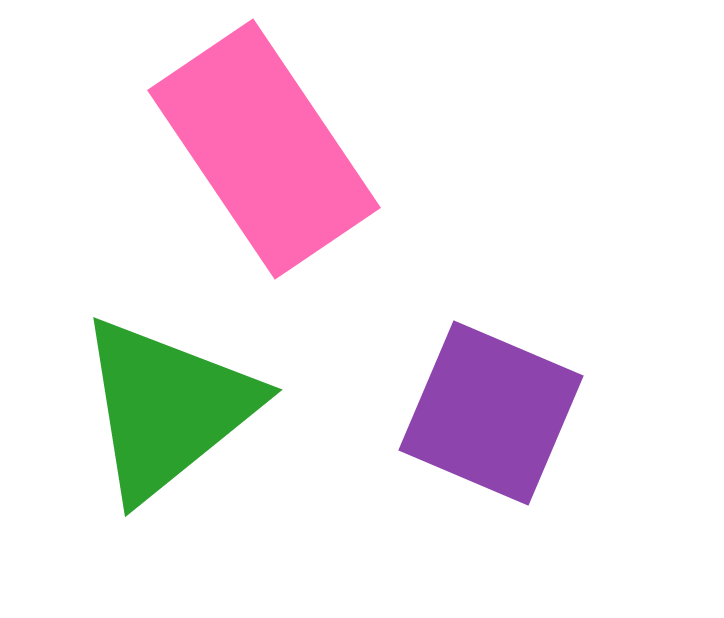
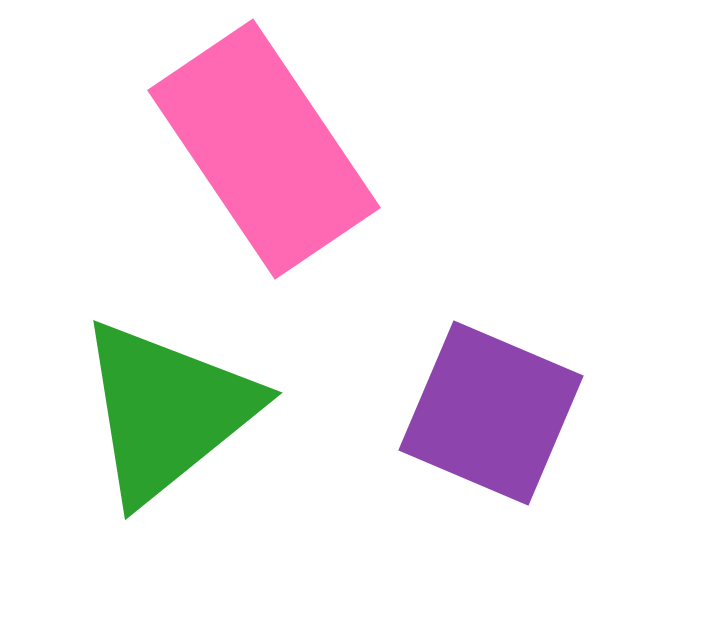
green triangle: moved 3 px down
